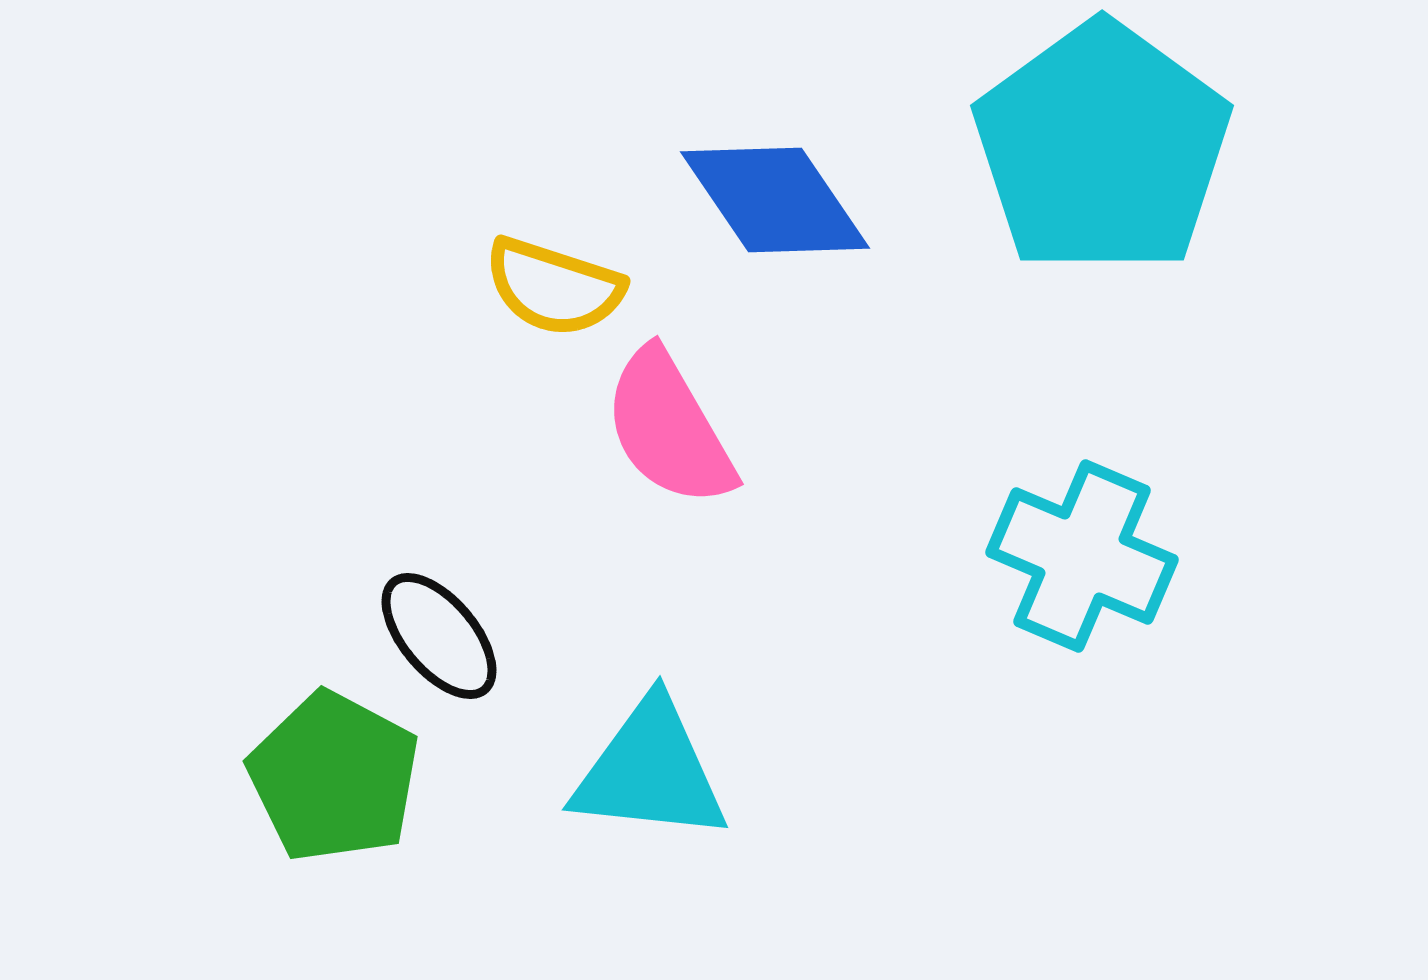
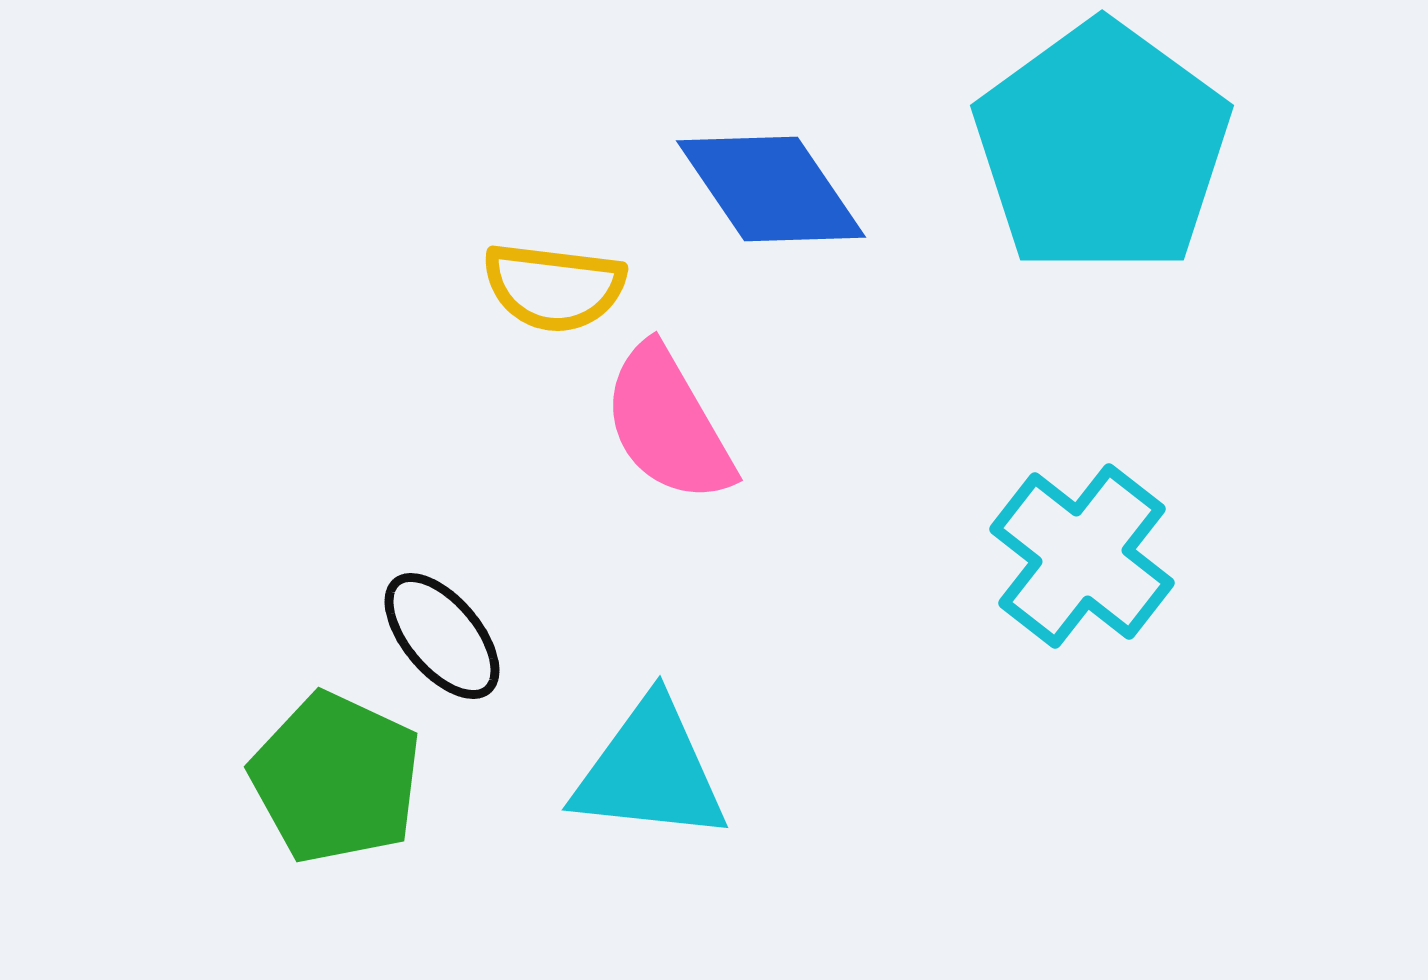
blue diamond: moved 4 px left, 11 px up
yellow semicircle: rotated 11 degrees counterclockwise
pink semicircle: moved 1 px left, 4 px up
cyan cross: rotated 15 degrees clockwise
black ellipse: moved 3 px right
green pentagon: moved 2 px right, 1 px down; rotated 3 degrees counterclockwise
